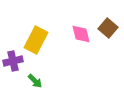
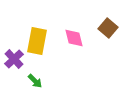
pink diamond: moved 7 px left, 4 px down
yellow rectangle: moved 1 px right, 1 px down; rotated 16 degrees counterclockwise
purple cross: moved 1 px right, 2 px up; rotated 30 degrees counterclockwise
